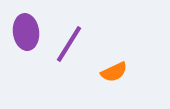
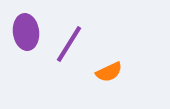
orange semicircle: moved 5 px left
